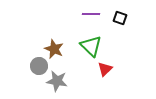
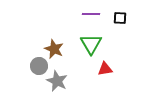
black square: rotated 16 degrees counterclockwise
green triangle: moved 2 px up; rotated 15 degrees clockwise
red triangle: rotated 35 degrees clockwise
gray star: rotated 15 degrees clockwise
